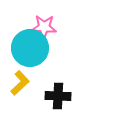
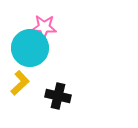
black cross: rotated 10 degrees clockwise
